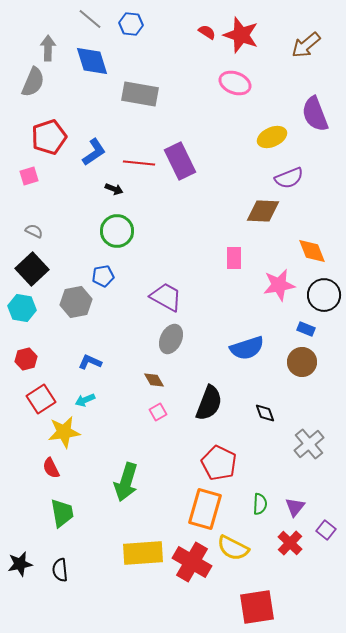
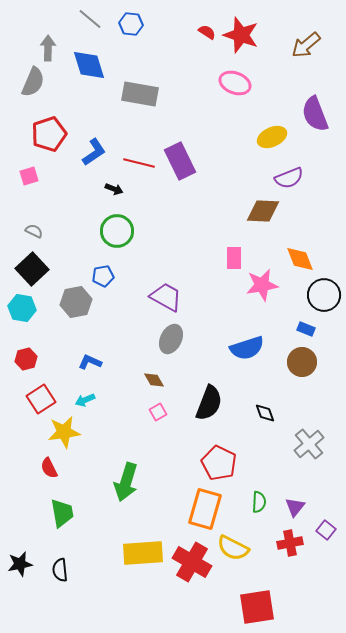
blue diamond at (92, 61): moved 3 px left, 4 px down
red pentagon at (49, 137): moved 3 px up
red line at (139, 163): rotated 8 degrees clockwise
orange diamond at (312, 251): moved 12 px left, 8 px down
pink star at (279, 285): moved 17 px left
red semicircle at (51, 468): moved 2 px left
green semicircle at (260, 504): moved 1 px left, 2 px up
red cross at (290, 543): rotated 35 degrees clockwise
